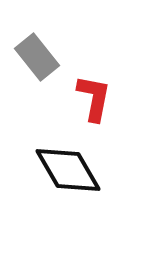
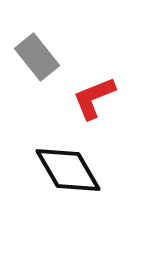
red L-shape: rotated 123 degrees counterclockwise
